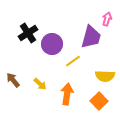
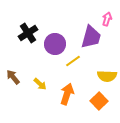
purple circle: moved 3 px right
yellow semicircle: moved 2 px right
brown arrow: moved 3 px up
orange arrow: rotated 10 degrees clockwise
